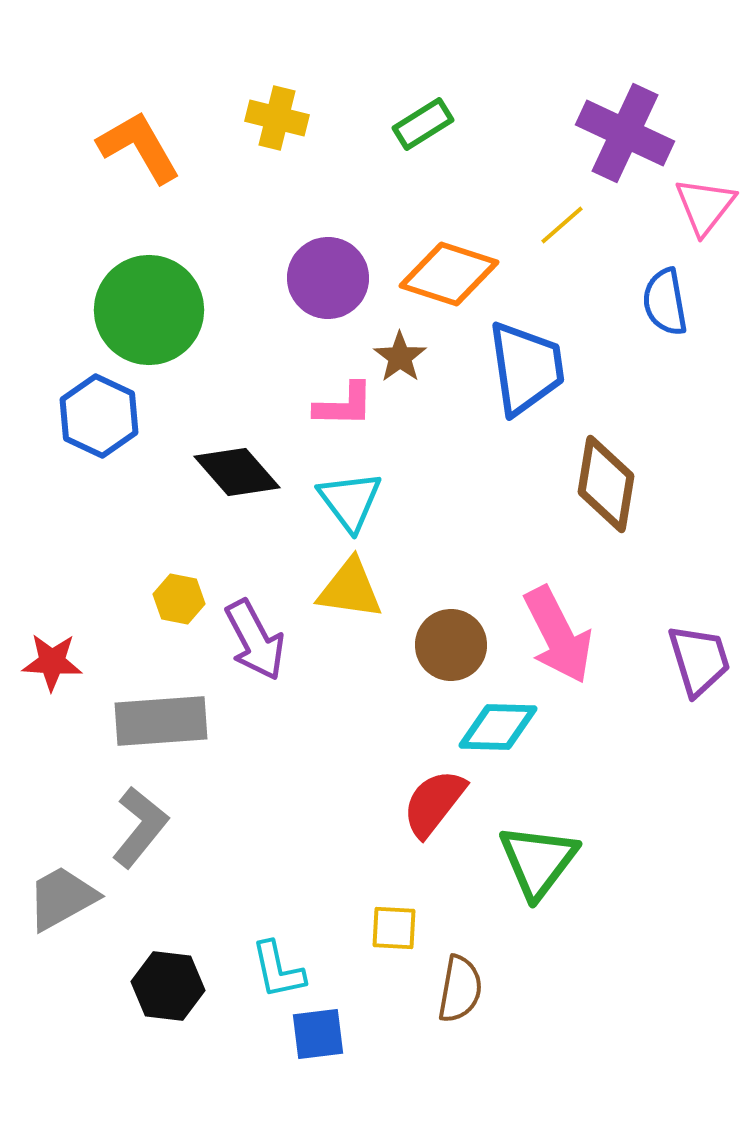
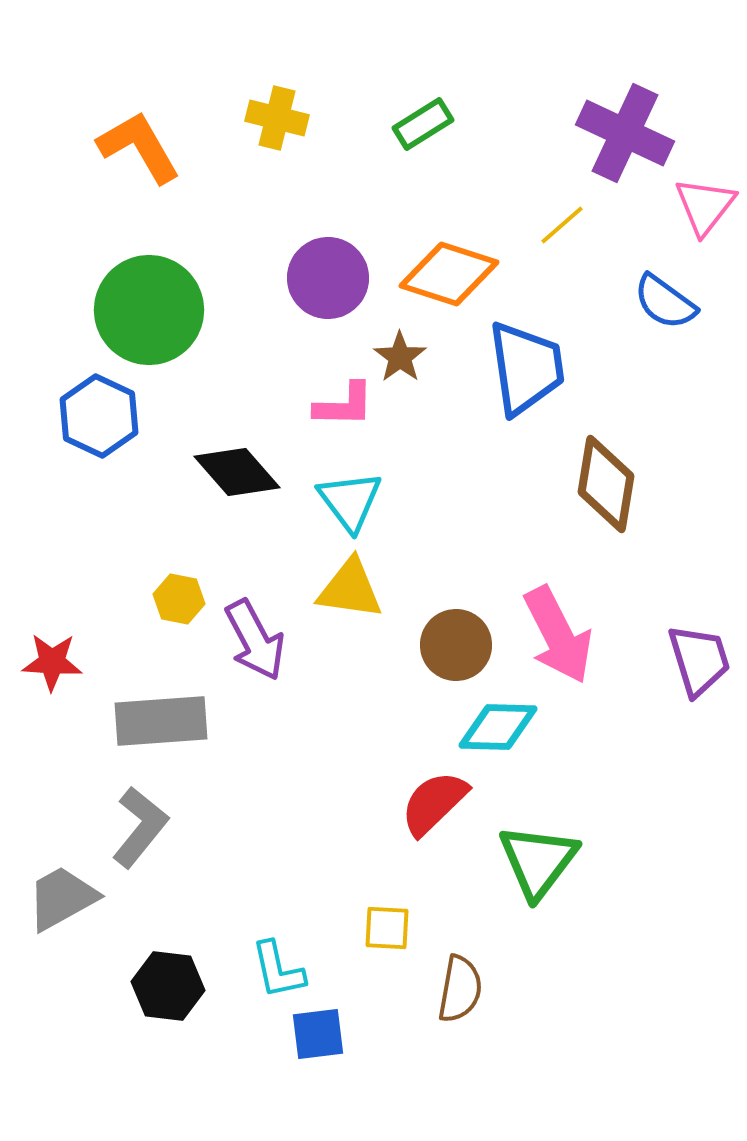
blue semicircle: rotated 44 degrees counterclockwise
brown circle: moved 5 px right
red semicircle: rotated 8 degrees clockwise
yellow square: moved 7 px left
